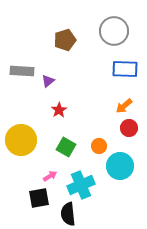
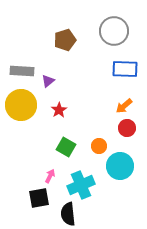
red circle: moved 2 px left
yellow circle: moved 35 px up
pink arrow: rotated 32 degrees counterclockwise
